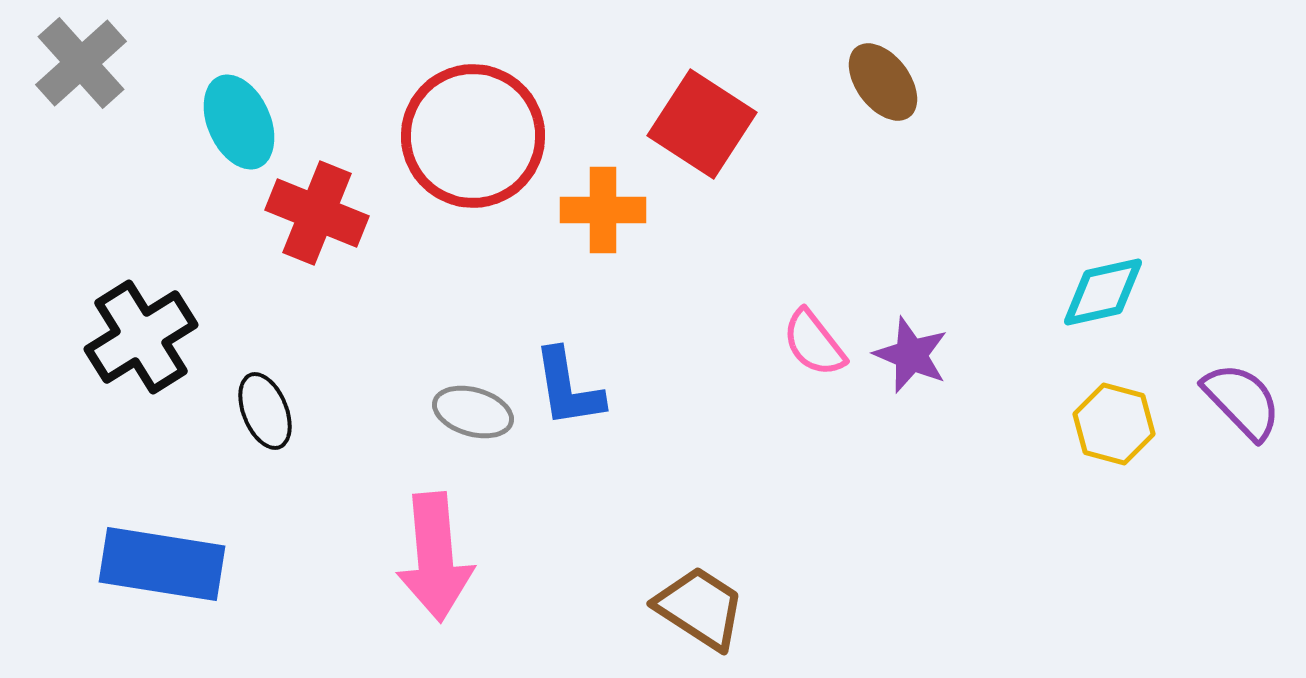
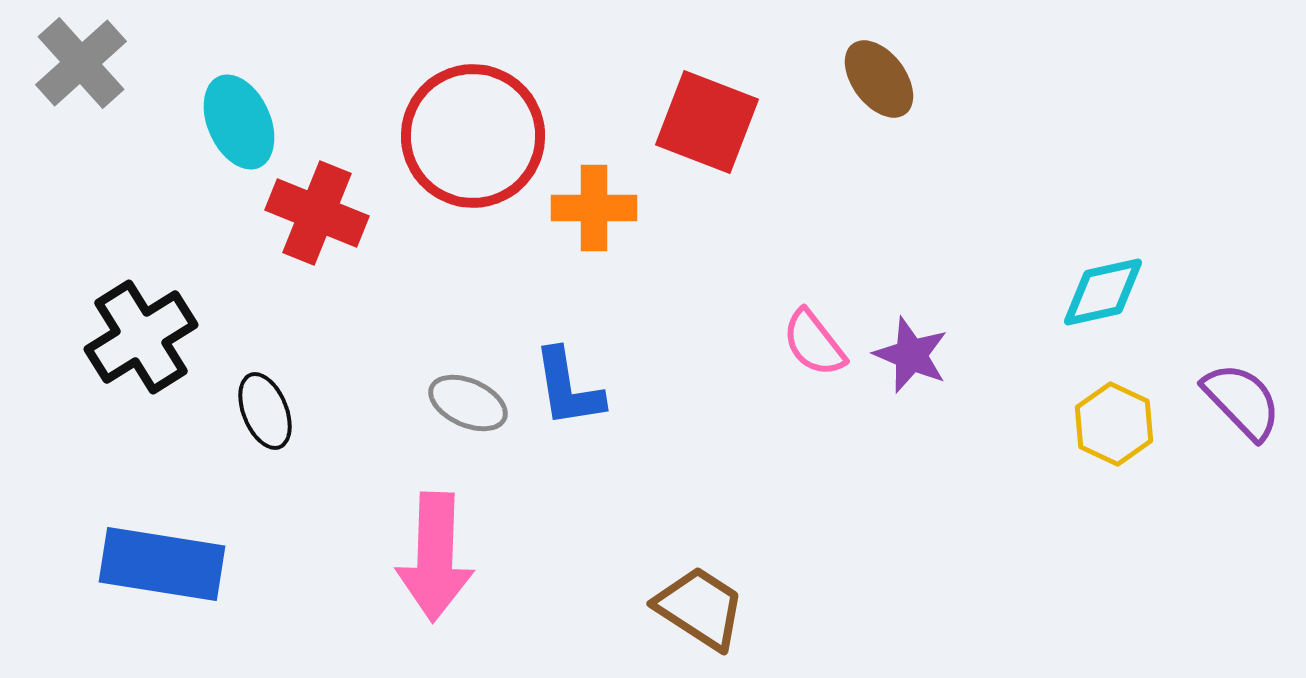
brown ellipse: moved 4 px left, 3 px up
red square: moved 5 px right, 2 px up; rotated 12 degrees counterclockwise
orange cross: moved 9 px left, 2 px up
gray ellipse: moved 5 px left, 9 px up; rotated 8 degrees clockwise
yellow hexagon: rotated 10 degrees clockwise
pink arrow: rotated 7 degrees clockwise
